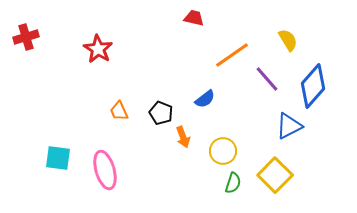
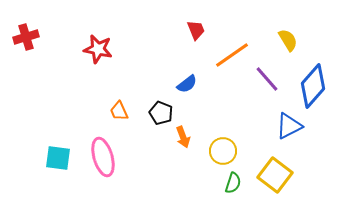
red trapezoid: moved 2 px right, 12 px down; rotated 55 degrees clockwise
red star: rotated 20 degrees counterclockwise
blue semicircle: moved 18 px left, 15 px up
pink ellipse: moved 2 px left, 13 px up
yellow square: rotated 8 degrees counterclockwise
